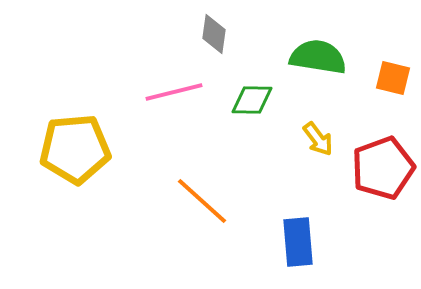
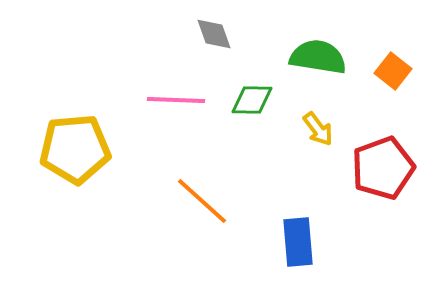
gray diamond: rotated 27 degrees counterclockwise
orange square: moved 7 px up; rotated 24 degrees clockwise
pink line: moved 2 px right, 8 px down; rotated 16 degrees clockwise
yellow arrow: moved 10 px up
